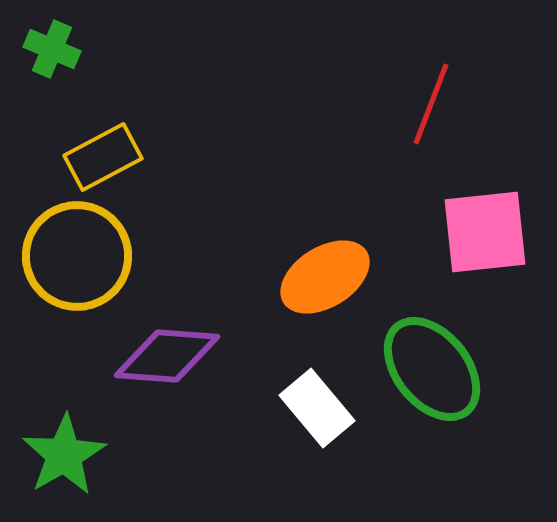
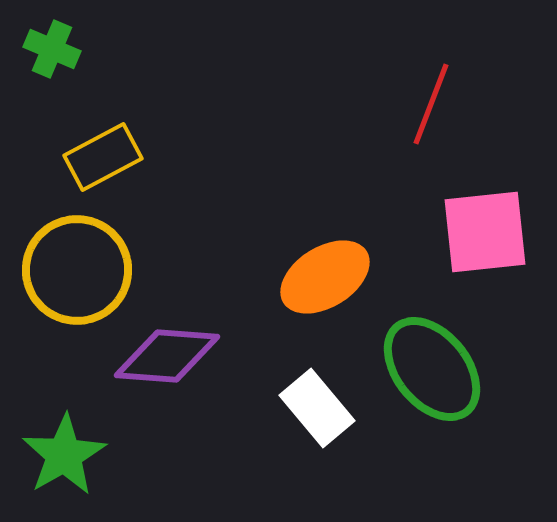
yellow circle: moved 14 px down
